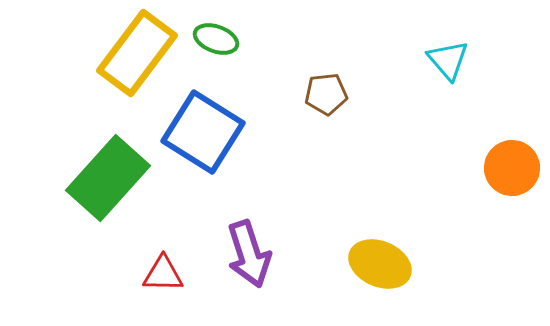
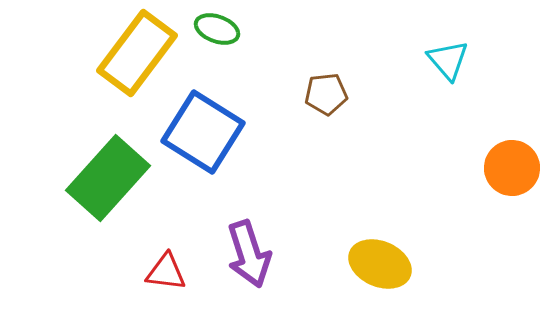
green ellipse: moved 1 px right, 10 px up
red triangle: moved 3 px right, 2 px up; rotated 6 degrees clockwise
